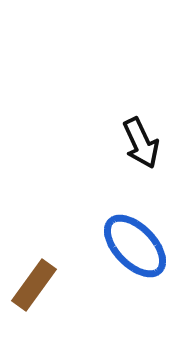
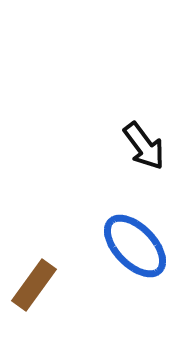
black arrow: moved 3 px right, 3 px down; rotated 12 degrees counterclockwise
